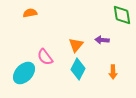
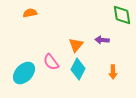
pink semicircle: moved 6 px right, 5 px down
